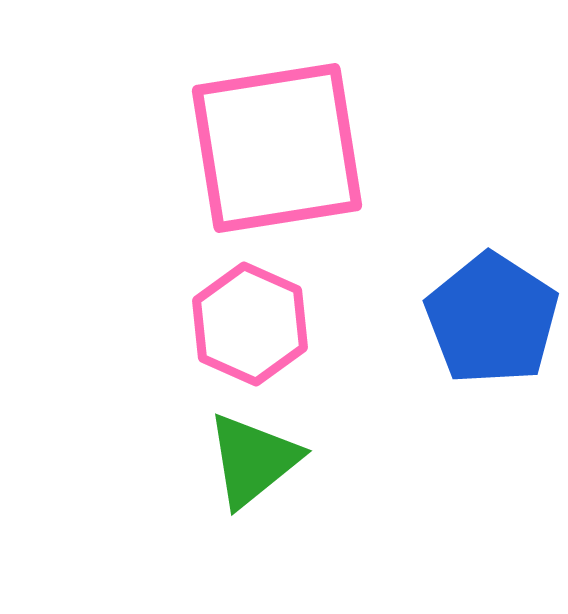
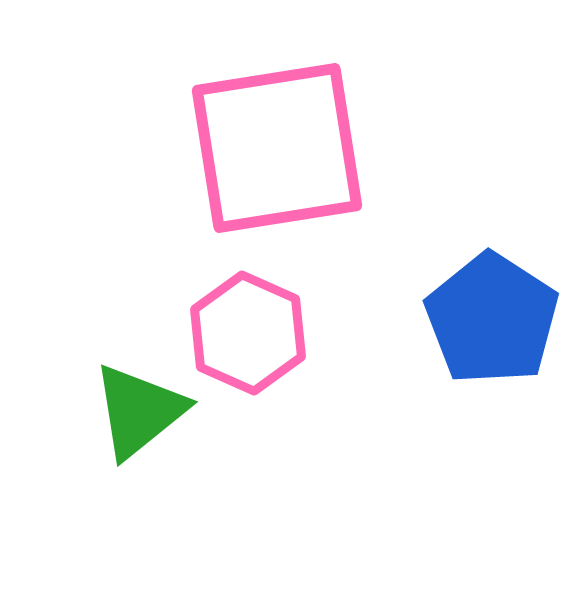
pink hexagon: moved 2 px left, 9 px down
green triangle: moved 114 px left, 49 px up
